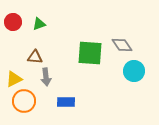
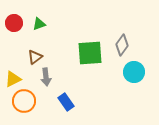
red circle: moved 1 px right, 1 px down
gray diamond: rotated 70 degrees clockwise
green square: rotated 8 degrees counterclockwise
brown triangle: rotated 42 degrees counterclockwise
cyan circle: moved 1 px down
yellow triangle: moved 1 px left
blue rectangle: rotated 54 degrees clockwise
